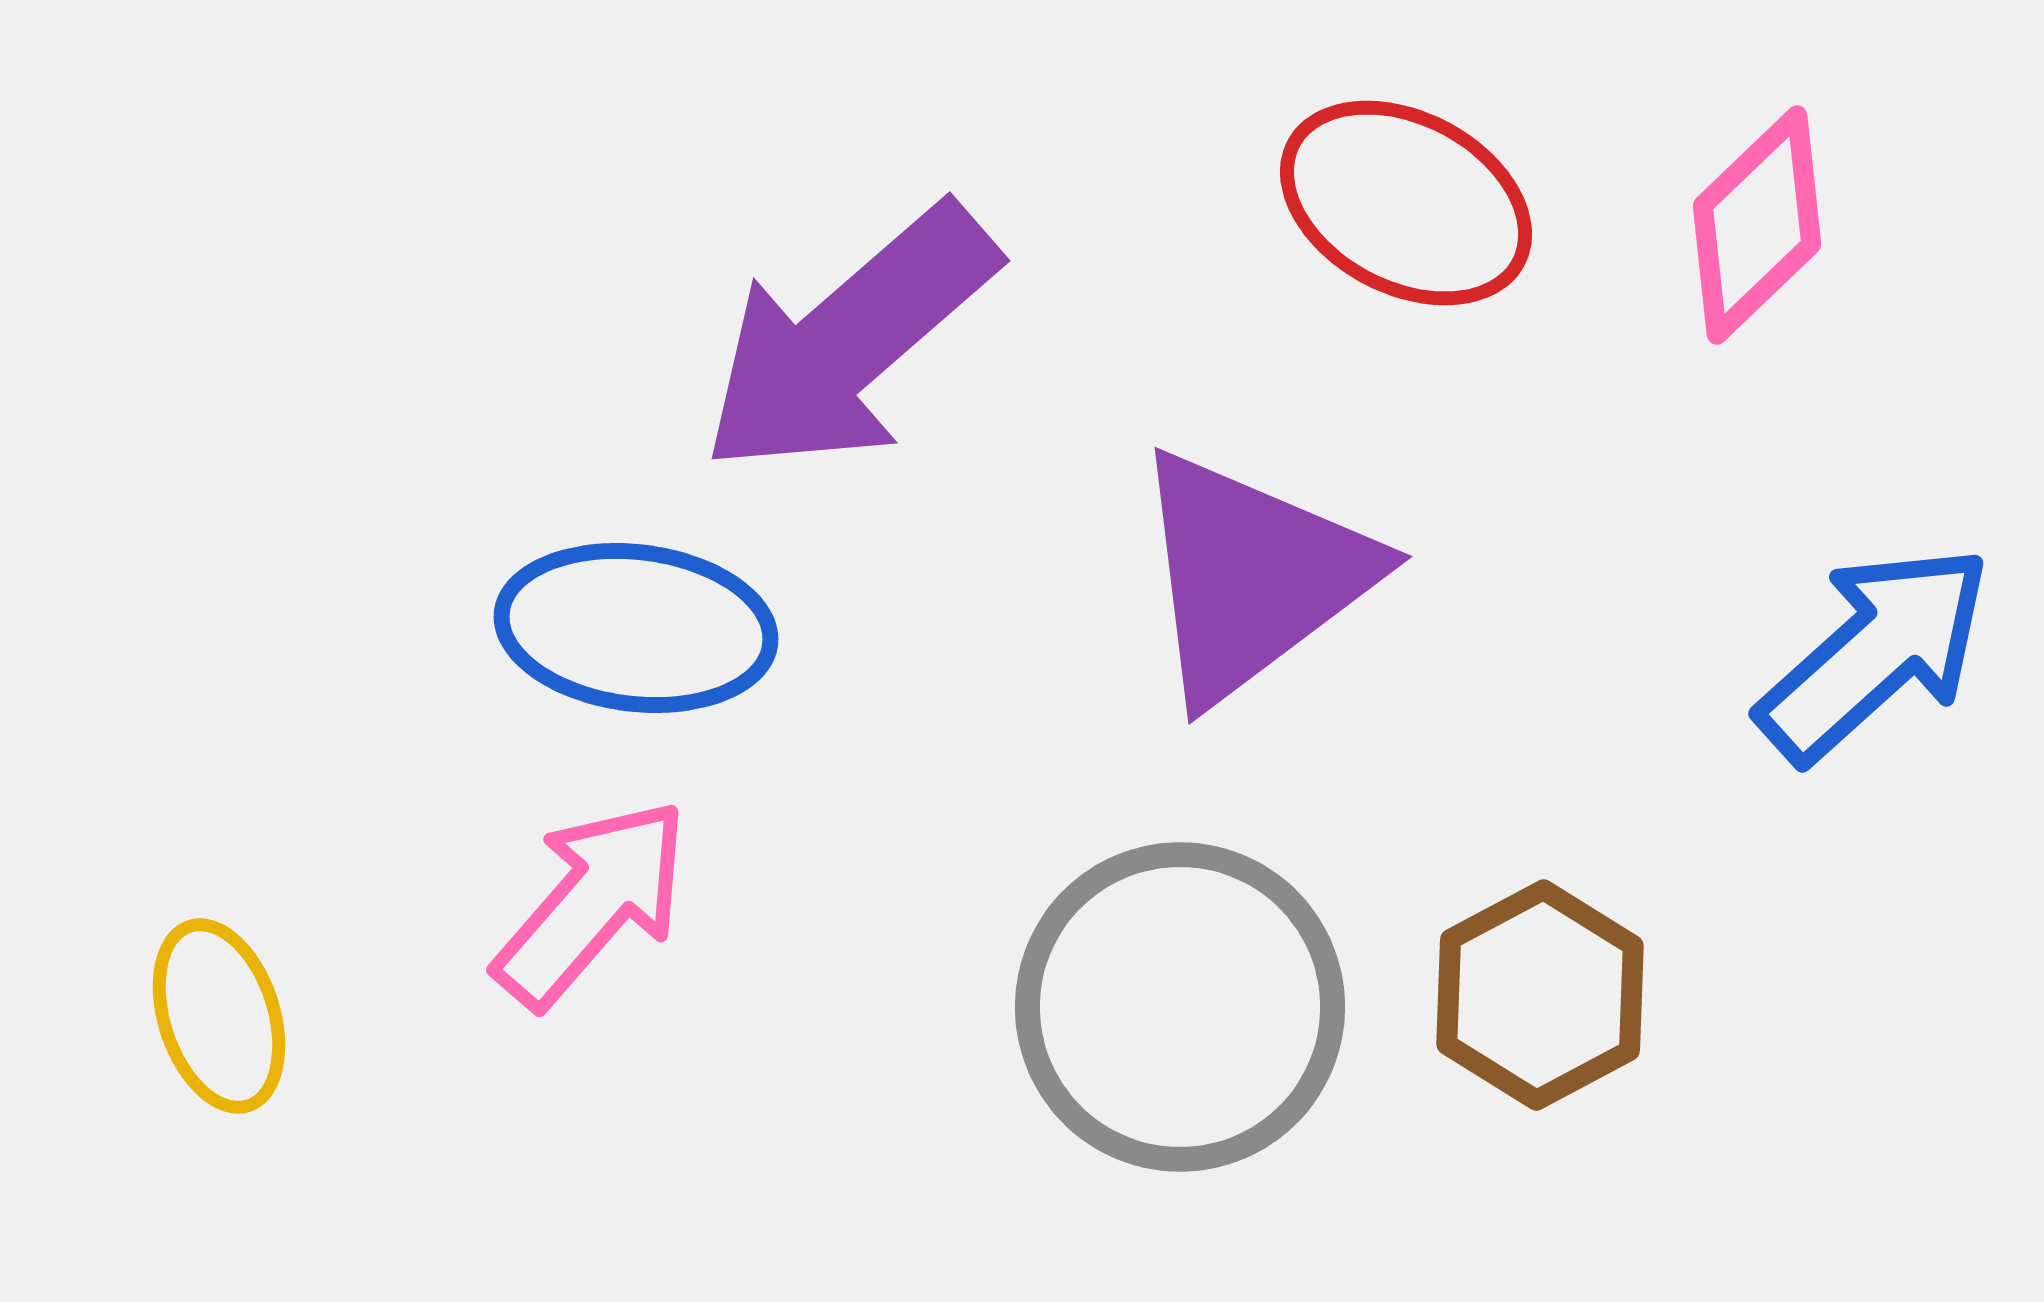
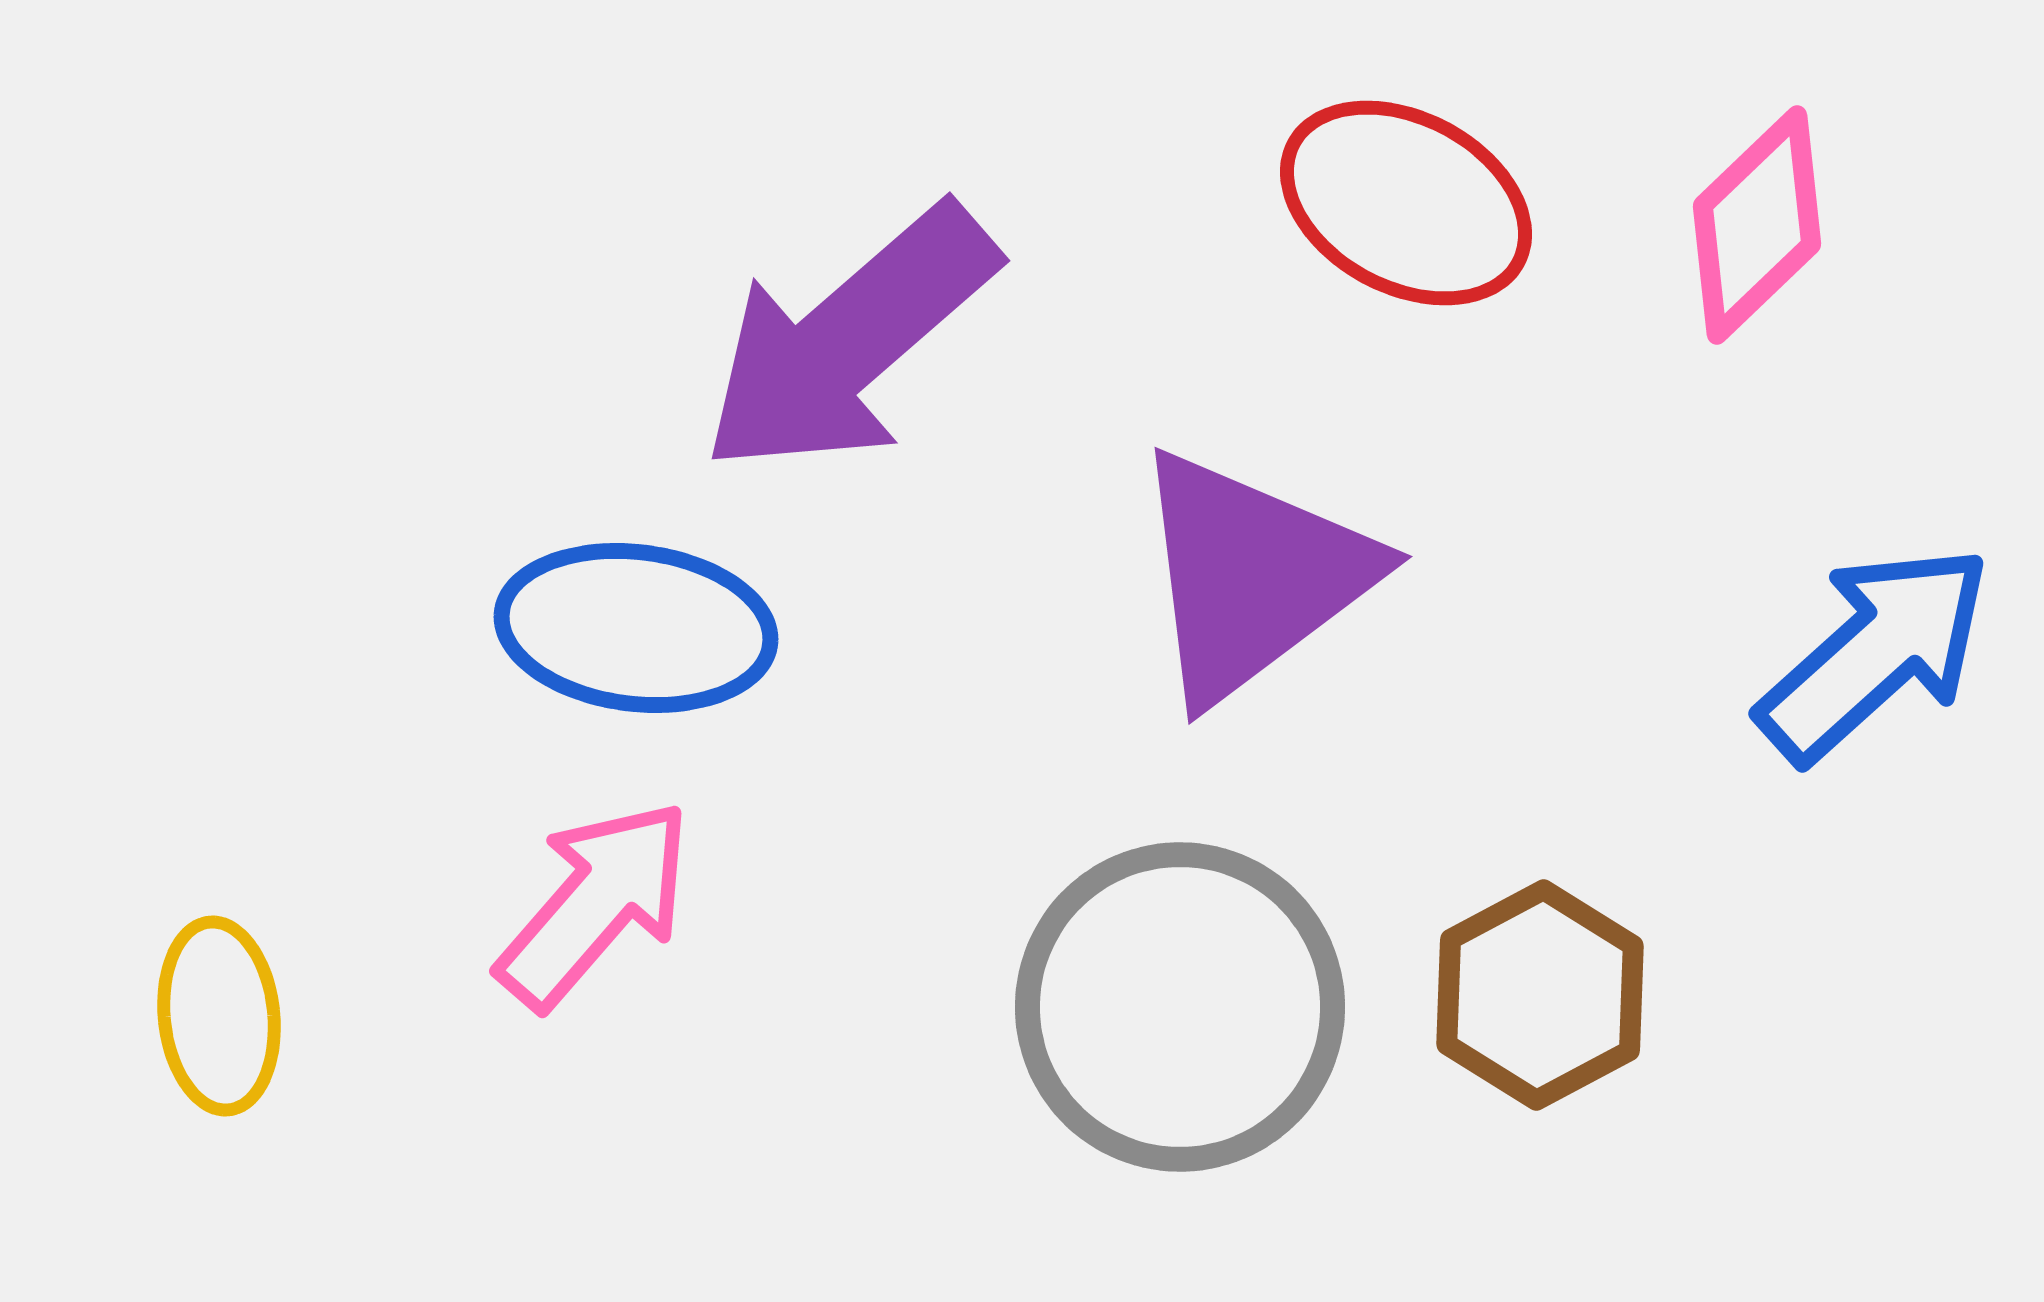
pink arrow: moved 3 px right, 1 px down
yellow ellipse: rotated 12 degrees clockwise
